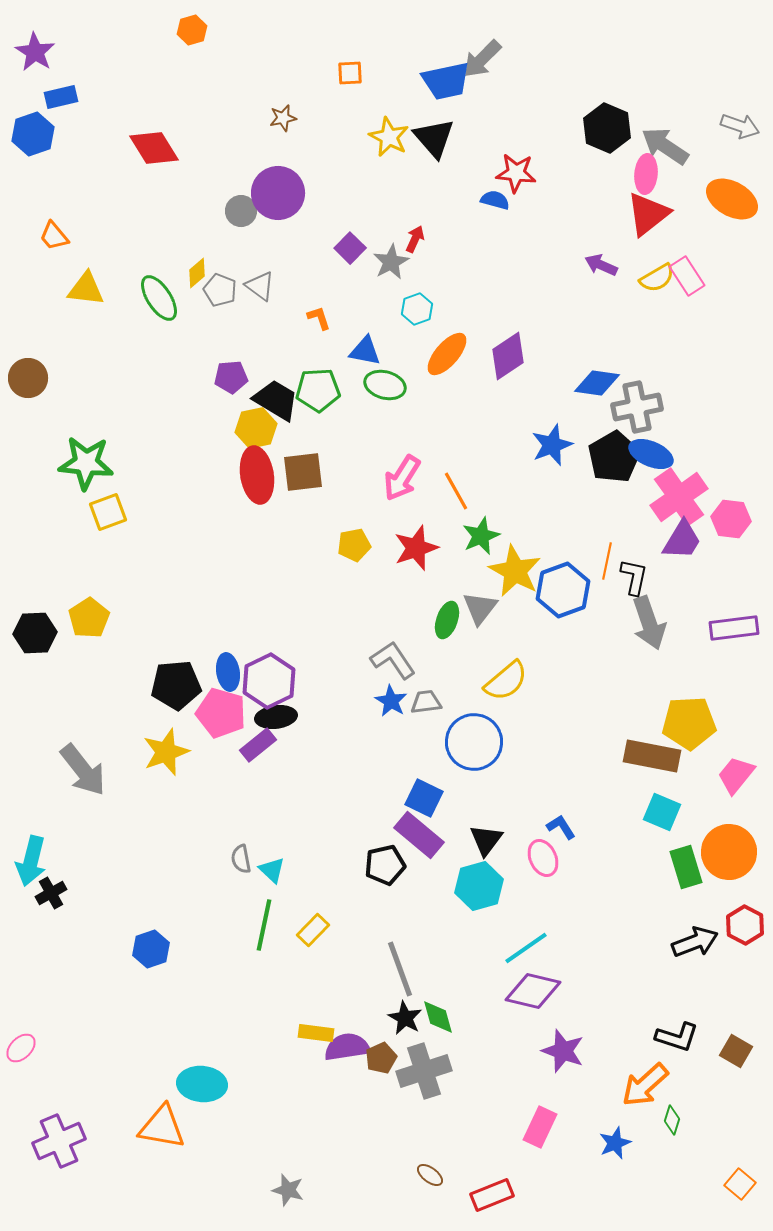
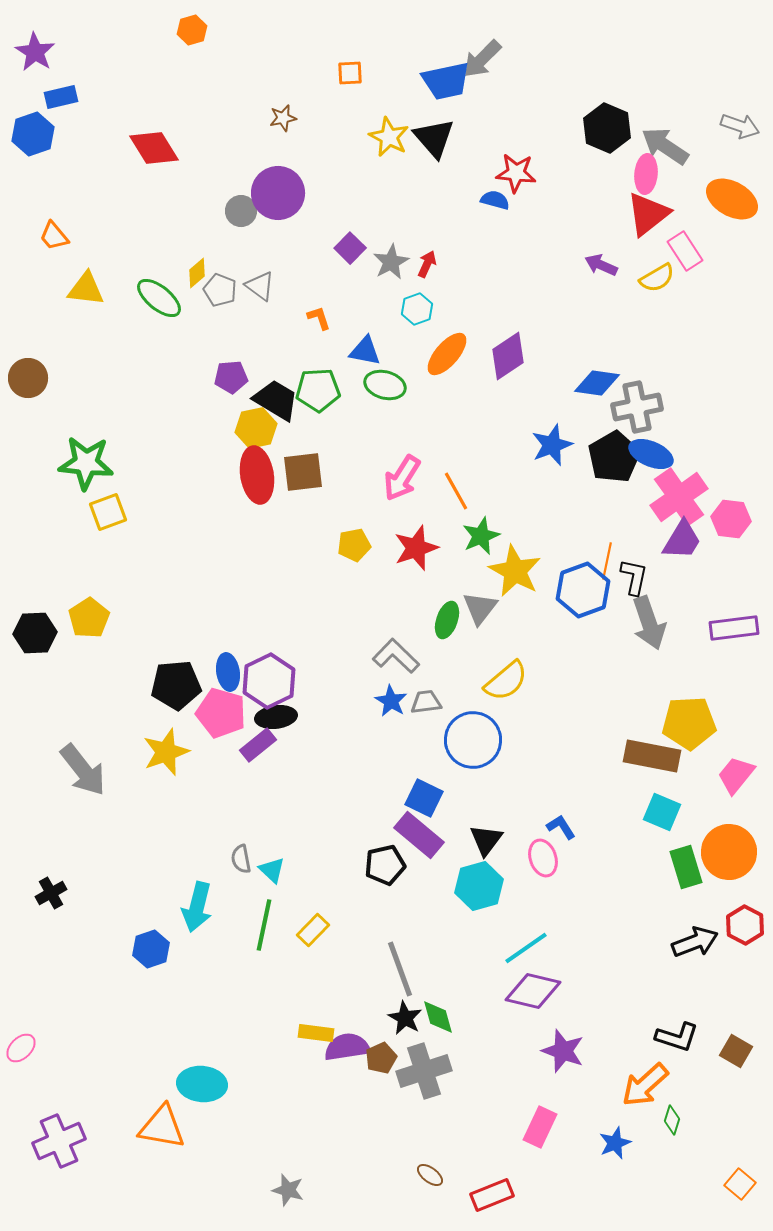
red arrow at (415, 239): moved 12 px right, 25 px down
pink rectangle at (687, 276): moved 2 px left, 25 px up
green ellipse at (159, 298): rotated 18 degrees counterclockwise
blue hexagon at (563, 590): moved 20 px right
gray L-shape at (393, 660): moved 3 px right, 4 px up; rotated 12 degrees counterclockwise
blue circle at (474, 742): moved 1 px left, 2 px up
pink ellipse at (543, 858): rotated 6 degrees clockwise
cyan arrow at (31, 861): moved 166 px right, 46 px down
